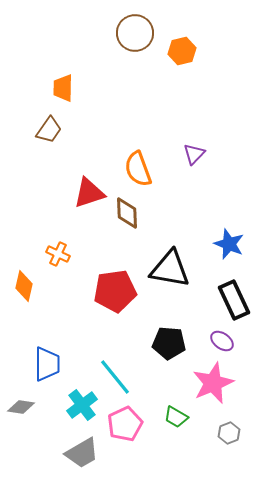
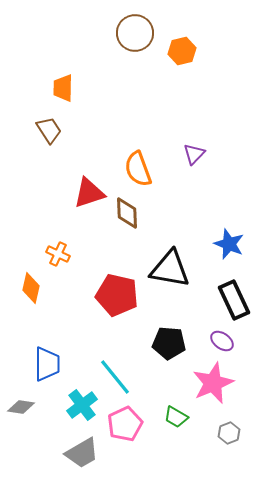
brown trapezoid: rotated 68 degrees counterclockwise
orange diamond: moved 7 px right, 2 px down
red pentagon: moved 2 px right, 4 px down; rotated 21 degrees clockwise
